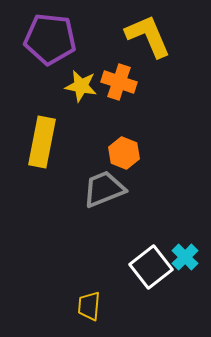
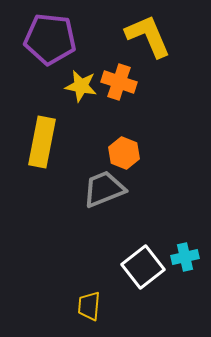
cyan cross: rotated 32 degrees clockwise
white square: moved 8 px left
